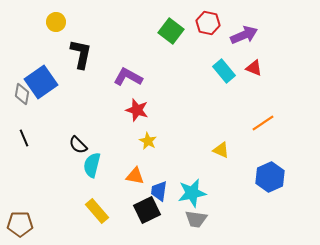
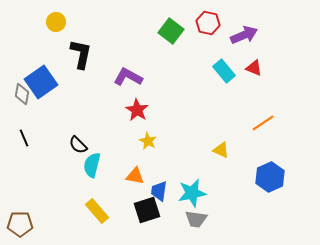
red star: rotated 15 degrees clockwise
black square: rotated 8 degrees clockwise
